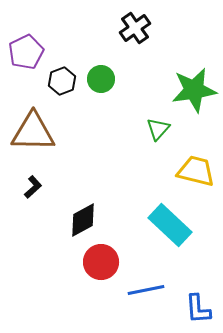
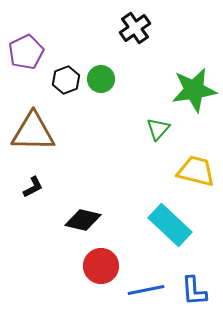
black hexagon: moved 4 px right, 1 px up
black L-shape: rotated 15 degrees clockwise
black diamond: rotated 42 degrees clockwise
red circle: moved 4 px down
blue L-shape: moved 4 px left, 18 px up
